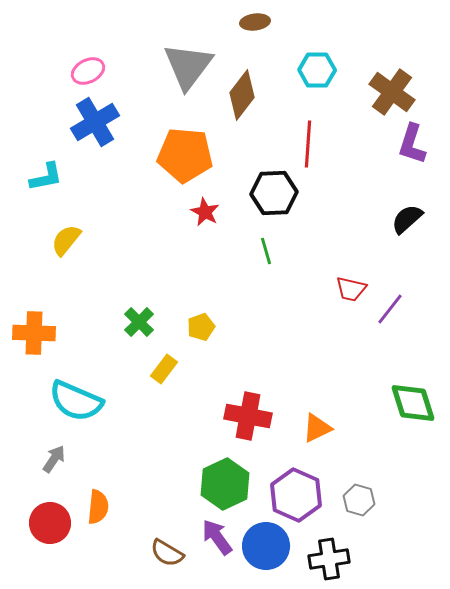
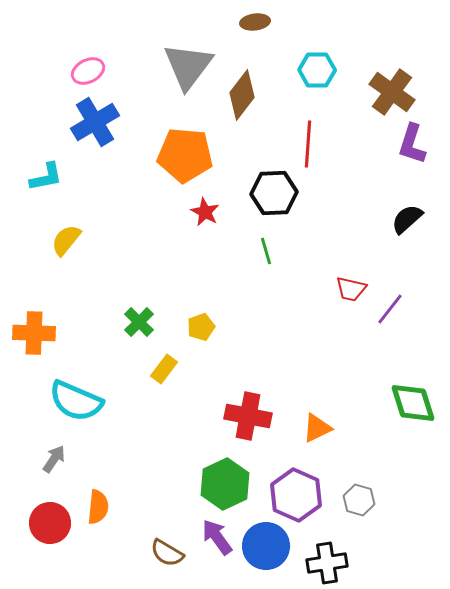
black cross: moved 2 px left, 4 px down
